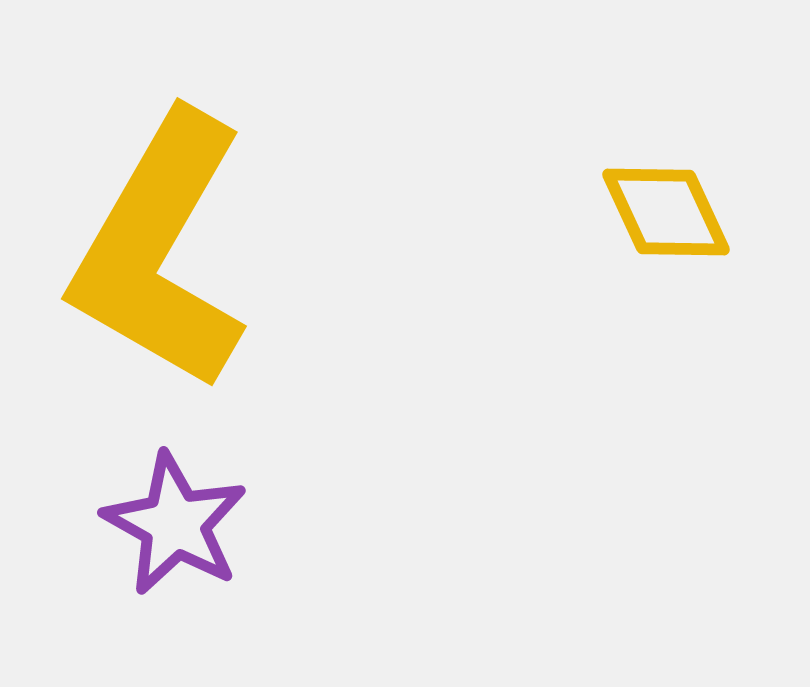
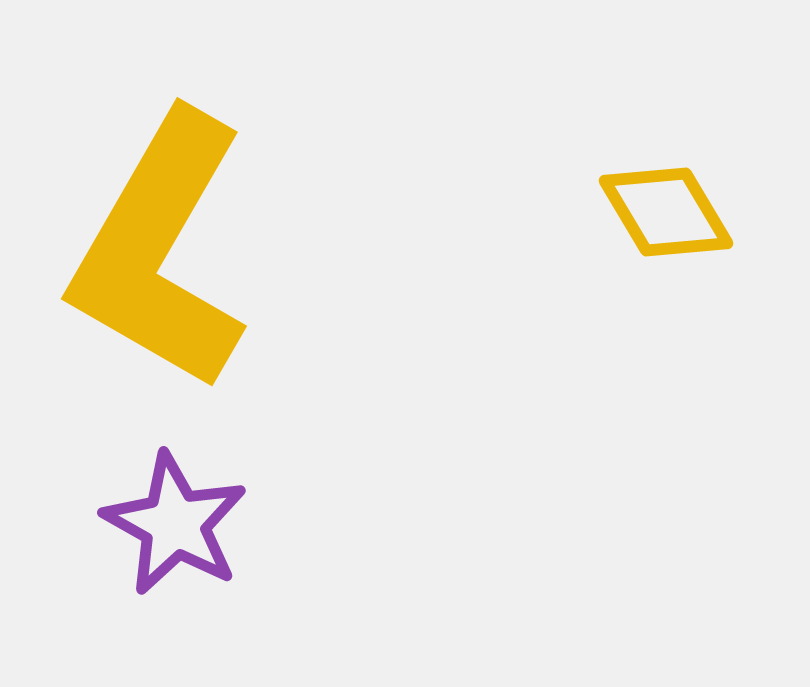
yellow diamond: rotated 6 degrees counterclockwise
